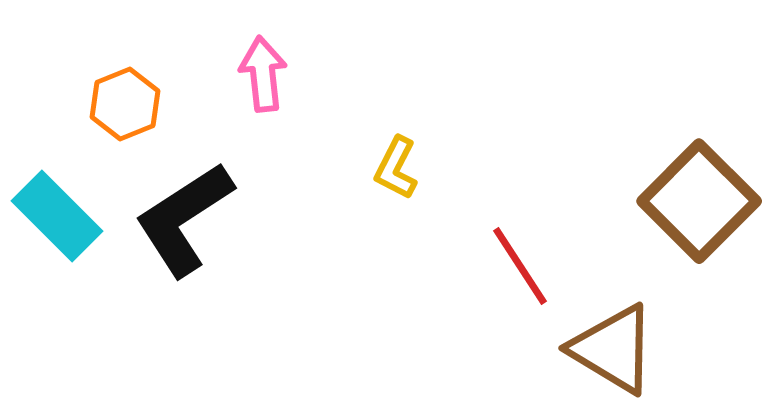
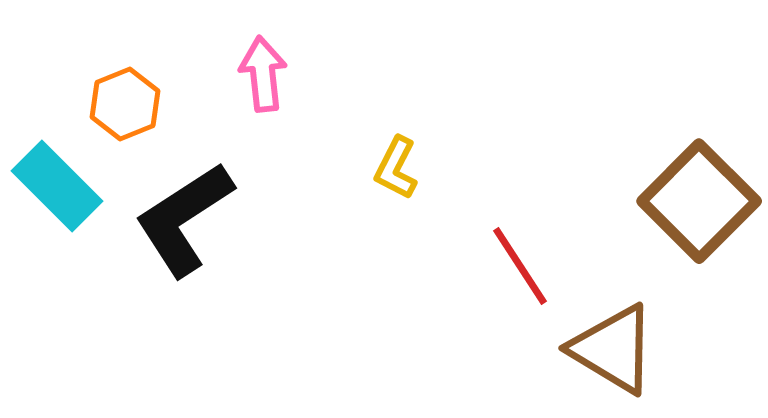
cyan rectangle: moved 30 px up
